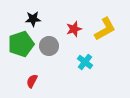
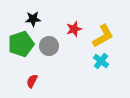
yellow L-shape: moved 2 px left, 7 px down
cyan cross: moved 16 px right, 1 px up
